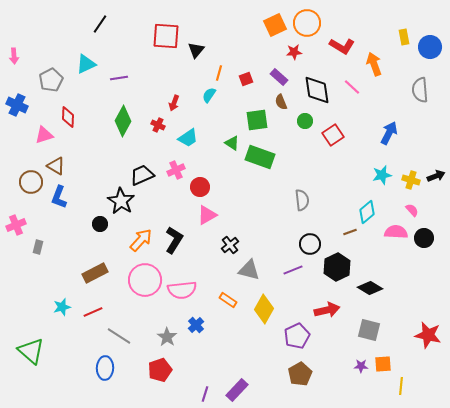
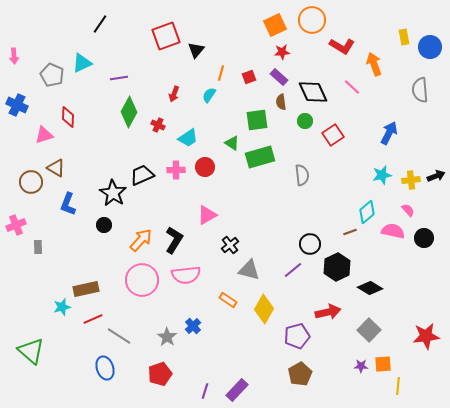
orange circle at (307, 23): moved 5 px right, 3 px up
red square at (166, 36): rotated 24 degrees counterclockwise
red star at (294, 52): moved 12 px left
cyan triangle at (86, 64): moved 4 px left, 1 px up
orange line at (219, 73): moved 2 px right
red square at (246, 79): moved 3 px right, 2 px up
gray pentagon at (51, 80): moved 1 px right, 5 px up; rotated 20 degrees counterclockwise
black diamond at (317, 90): moved 4 px left, 2 px down; rotated 16 degrees counterclockwise
brown semicircle at (281, 102): rotated 14 degrees clockwise
red arrow at (174, 103): moved 9 px up
green diamond at (123, 121): moved 6 px right, 9 px up
green rectangle at (260, 157): rotated 36 degrees counterclockwise
brown triangle at (56, 166): moved 2 px down
pink cross at (176, 170): rotated 24 degrees clockwise
yellow cross at (411, 180): rotated 24 degrees counterclockwise
red circle at (200, 187): moved 5 px right, 20 px up
blue L-shape at (59, 197): moved 9 px right, 7 px down
gray semicircle at (302, 200): moved 25 px up
black star at (121, 201): moved 8 px left, 8 px up
pink semicircle at (412, 210): moved 4 px left
black circle at (100, 224): moved 4 px right, 1 px down
pink semicircle at (396, 232): moved 3 px left, 1 px up; rotated 10 degrees clockwise
gray rectangle at (38, 247): rotated 16 degrees counterclockwise
purple line at (293, 270): rotated 18 degrees counterclockwise
brown rectangle at (95, 273): moved 9 px left, 16 px down; rotated 15 degrees clockwise
pink circle at (145, 280): moved 3 px left
pink semicircle at (182, 290): moved 4 px right, 15 px up
red arrow at (327, 310): moved 1 px right, 2 px down
red line at (93, 312): moved 7 px down
blue cross at (196, 325): moved 3 px left, 1 px down
gray square at (369, 330): rotated 30 degrees clockwise
red star at (428, 335): moved 2 px left, 1 px down; rotated 20 degrees counterclockwise
purple pentagon at (297, 336): rotated 10 degrees clockwise
blue ellipse at (105, 368): rotated 20 degrees counterclockwise
red pentagon at (160, 370): moved 4 px down
yellow line at (401, 386): moved 3 px left
purple line at (205, 394): moved 3 px up
